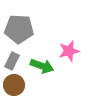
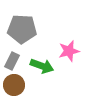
gray pentagon: moved 3 px right
